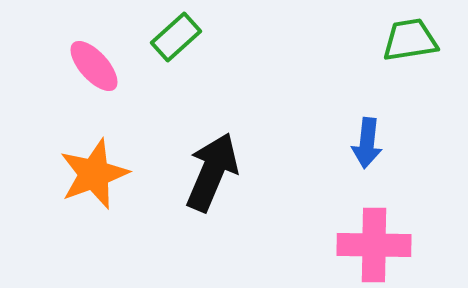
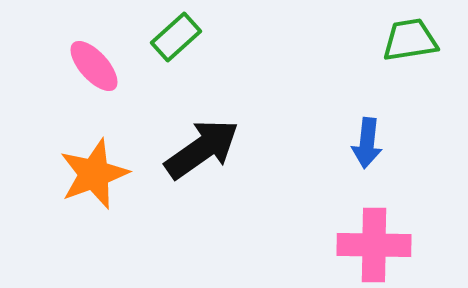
black arrow: moved 10 px left, 23 px up; rotated 32 degrees clockwise
